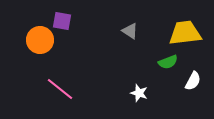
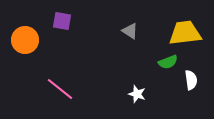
orange circle: moved 15 px left
white semicircle: moved 2 px left, 1 px up; rotated 36 degrees counterclockwise
white star: moved 2 px left, 1 px down
